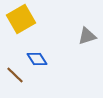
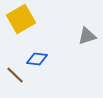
blue diamond: rotated 50 degrees counterclockwise
